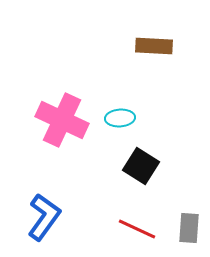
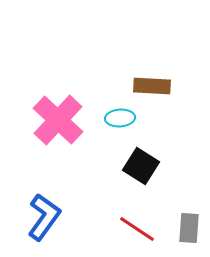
brown rectangle: moved 2 px left, 40 px down
pink cross: moved 4 px left; rotated 18 degrees clockwise
red line: rotated 9 degrees clockwise
